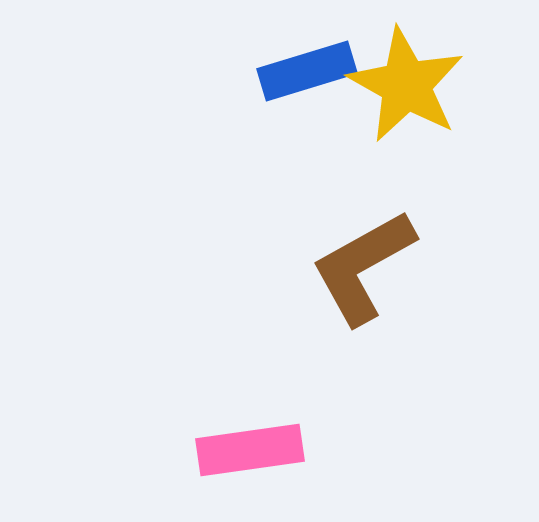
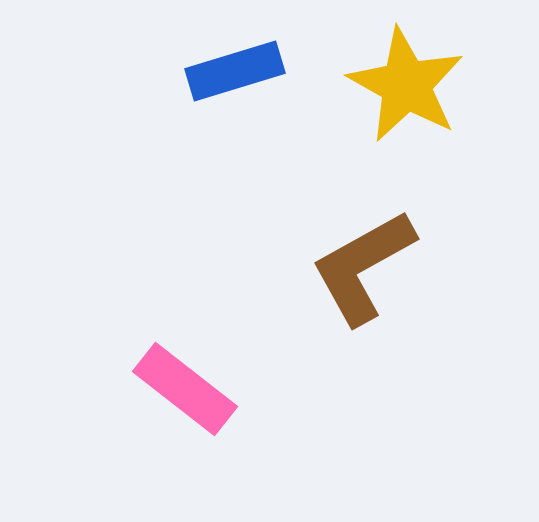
blue rectangle: moved 72 px left
pink rectangle: moved 65 px left, 61 px up; rotated 46 degrees clockwise
